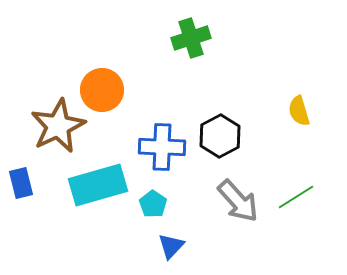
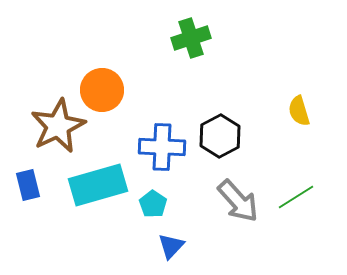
blue rectangle: moved 7 px right, 2 px down
